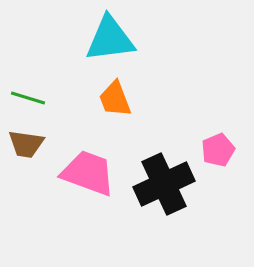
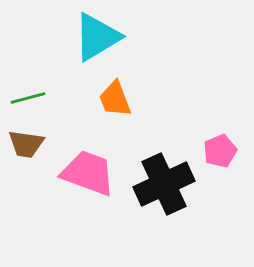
cyan triangle: moved 13 px left, 2 px up; rotated 24 degrees counterclockwise
green line: rotated 32 degrees counterclockwise
pink pentagon: moved 2 px right, 1 px down
